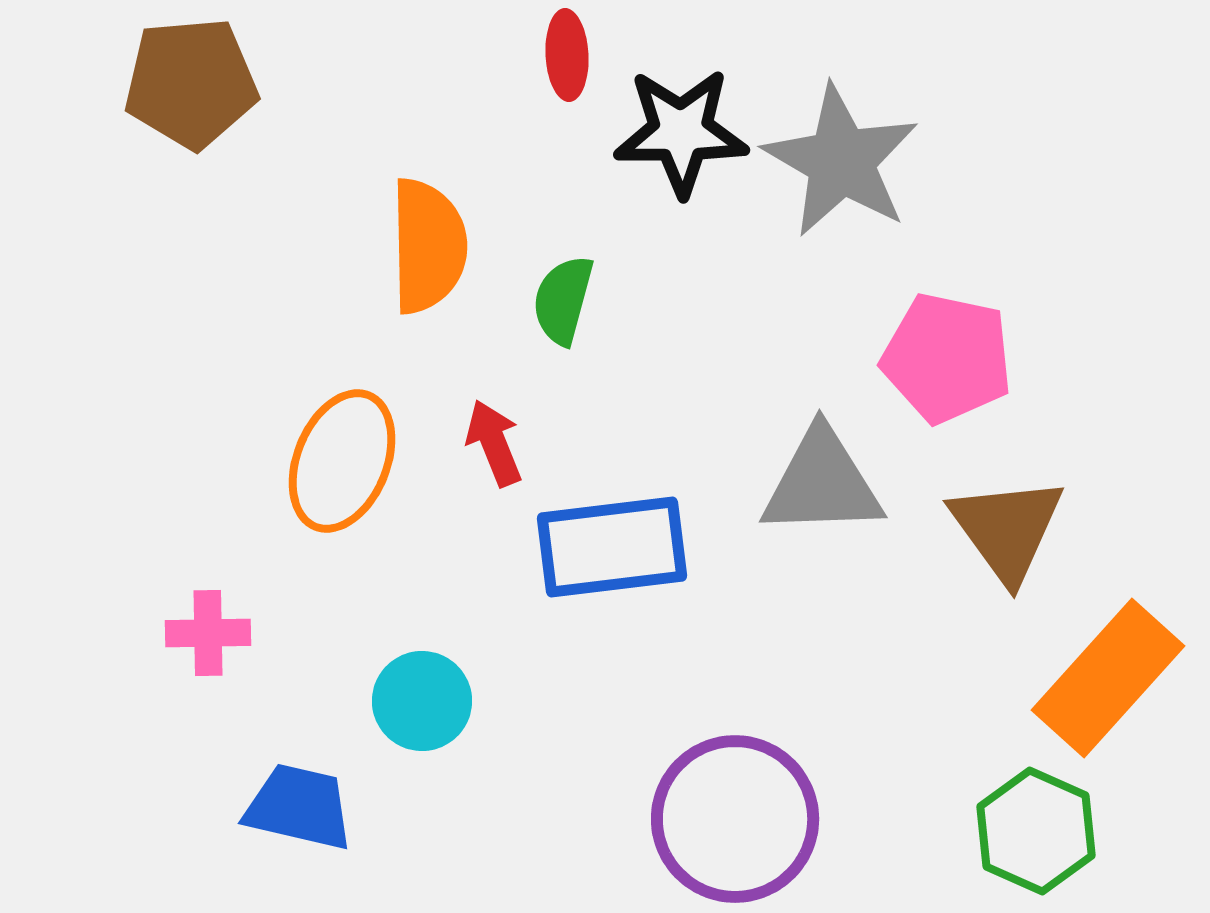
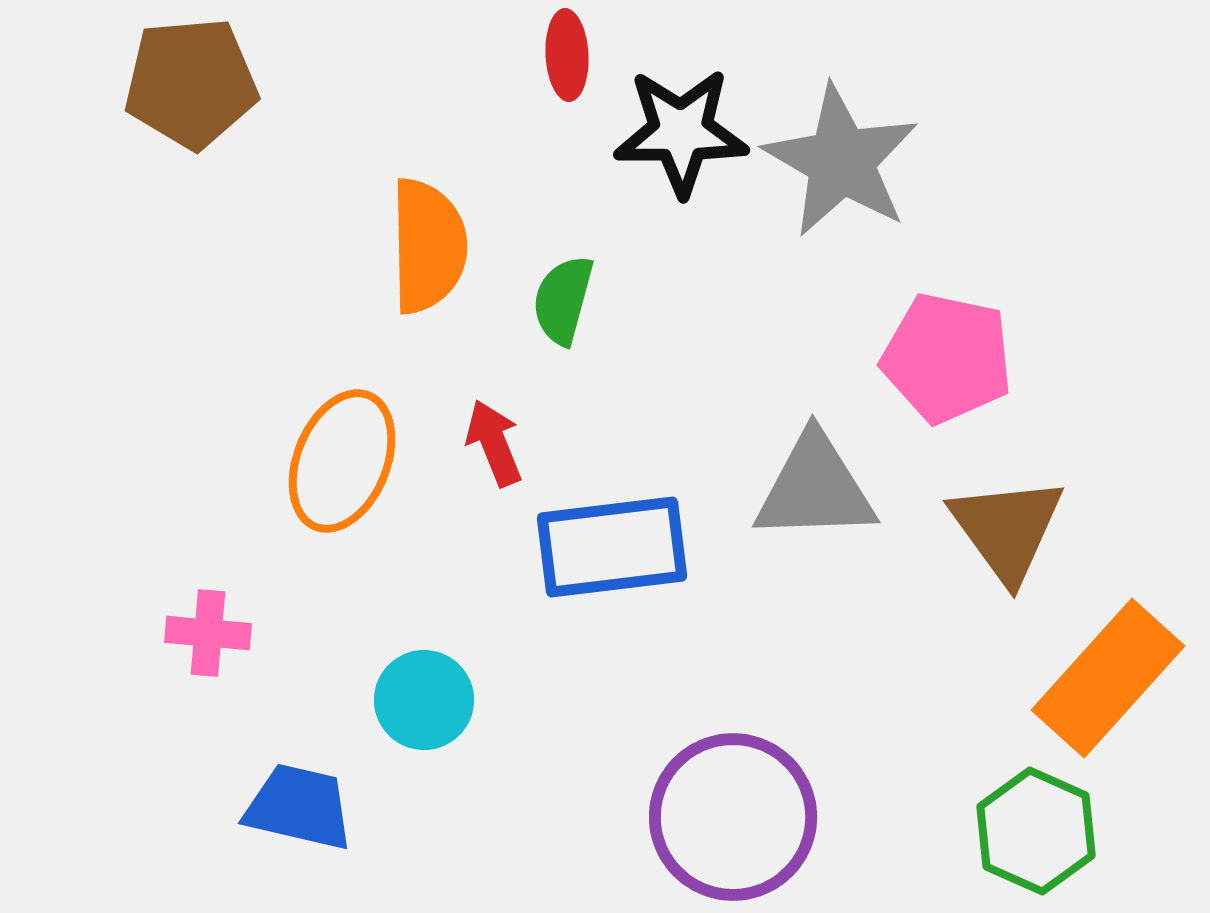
gray triangle: moved 7 px left, 5 px down
pink cross: rotated 6 degrees clockwise
cyan circle: moved 2 px right, 1 px up
purple circle: moved 2 px left, 2 px up
